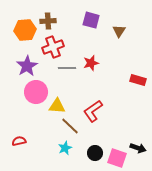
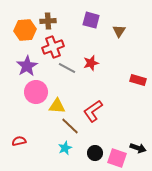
gray line: rotated 30 degrees clockwise
